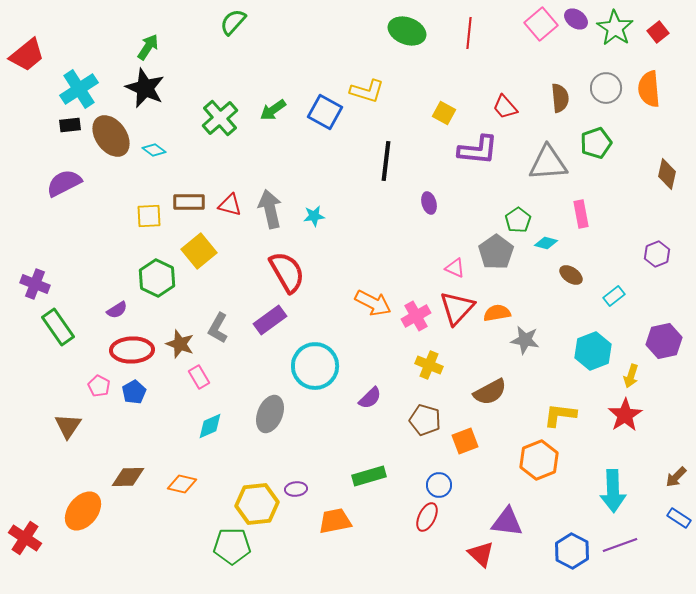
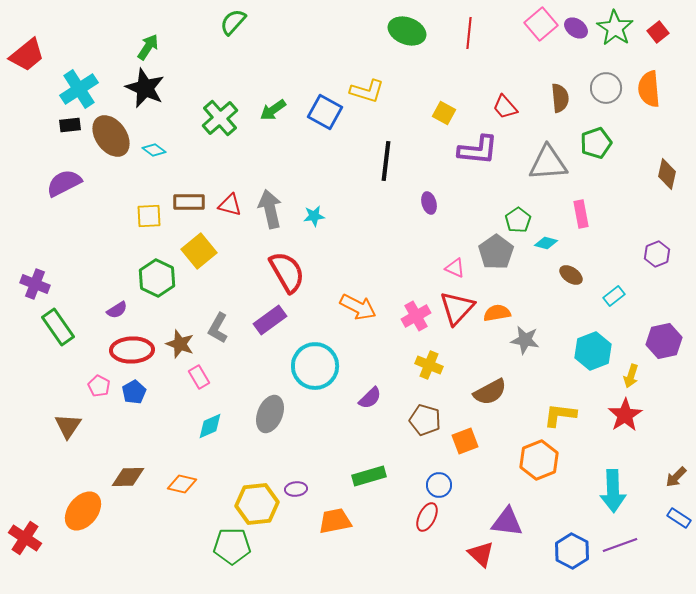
purple ellipse at (576, 19): moved 9 px down
orange arrow at (373, 303): moved 15 px left, 4 px down
